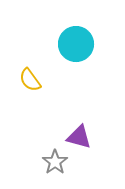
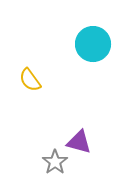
cyan circle: moved 17 px right
purple triangle: moved 5 px down
